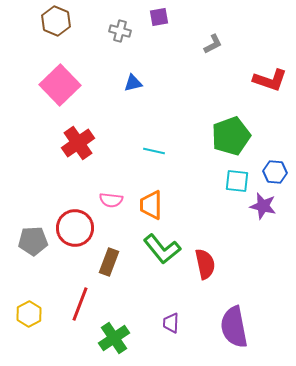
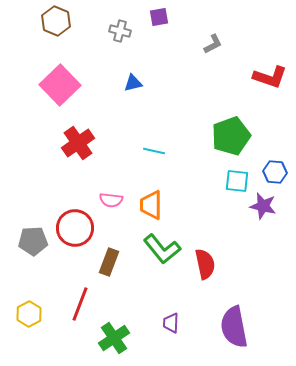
red L-shape: moved 3 px up
